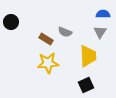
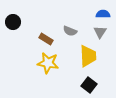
black circle: moved 2 px right
gray semicircle: moved 5 px right, 1 px up
yellow star: rotated 15 degrees clockwise
black square: moved 3 px right; rotated 28 degrees counterclockwise
